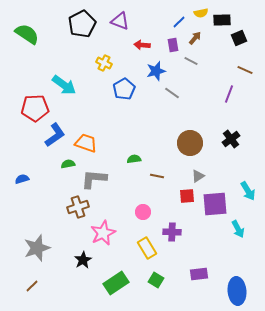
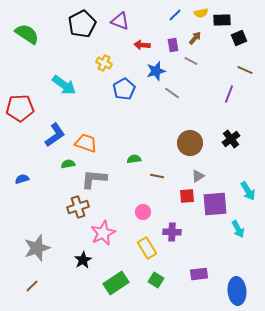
blue line at (179, 22): moved 4 px left, 7 px up
red pentagon at (35, 108): moved 15 px left
